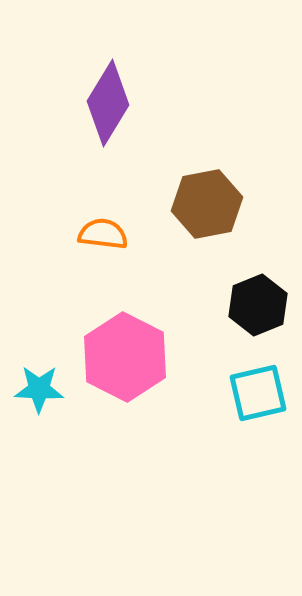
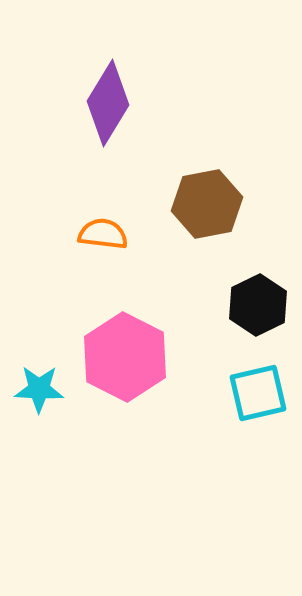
black hexagon: rotated 4 degrees counterclockwise
